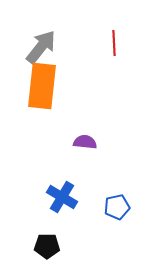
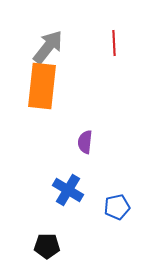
gray arrow: moved 7 px right
purple semicircle: rotated 90 degrees counterclockwise
blue cross: moved 6 px right, 7 px up
